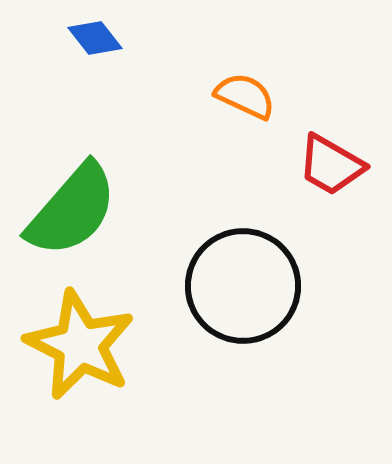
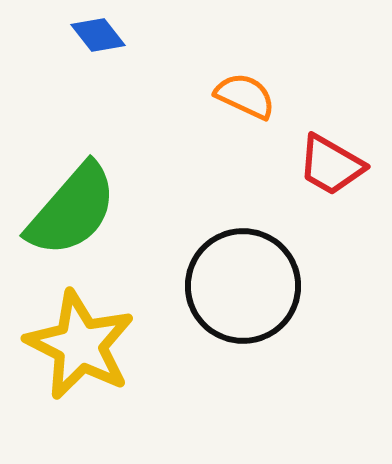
blue diamond: moved 3 px right, 3 px up
